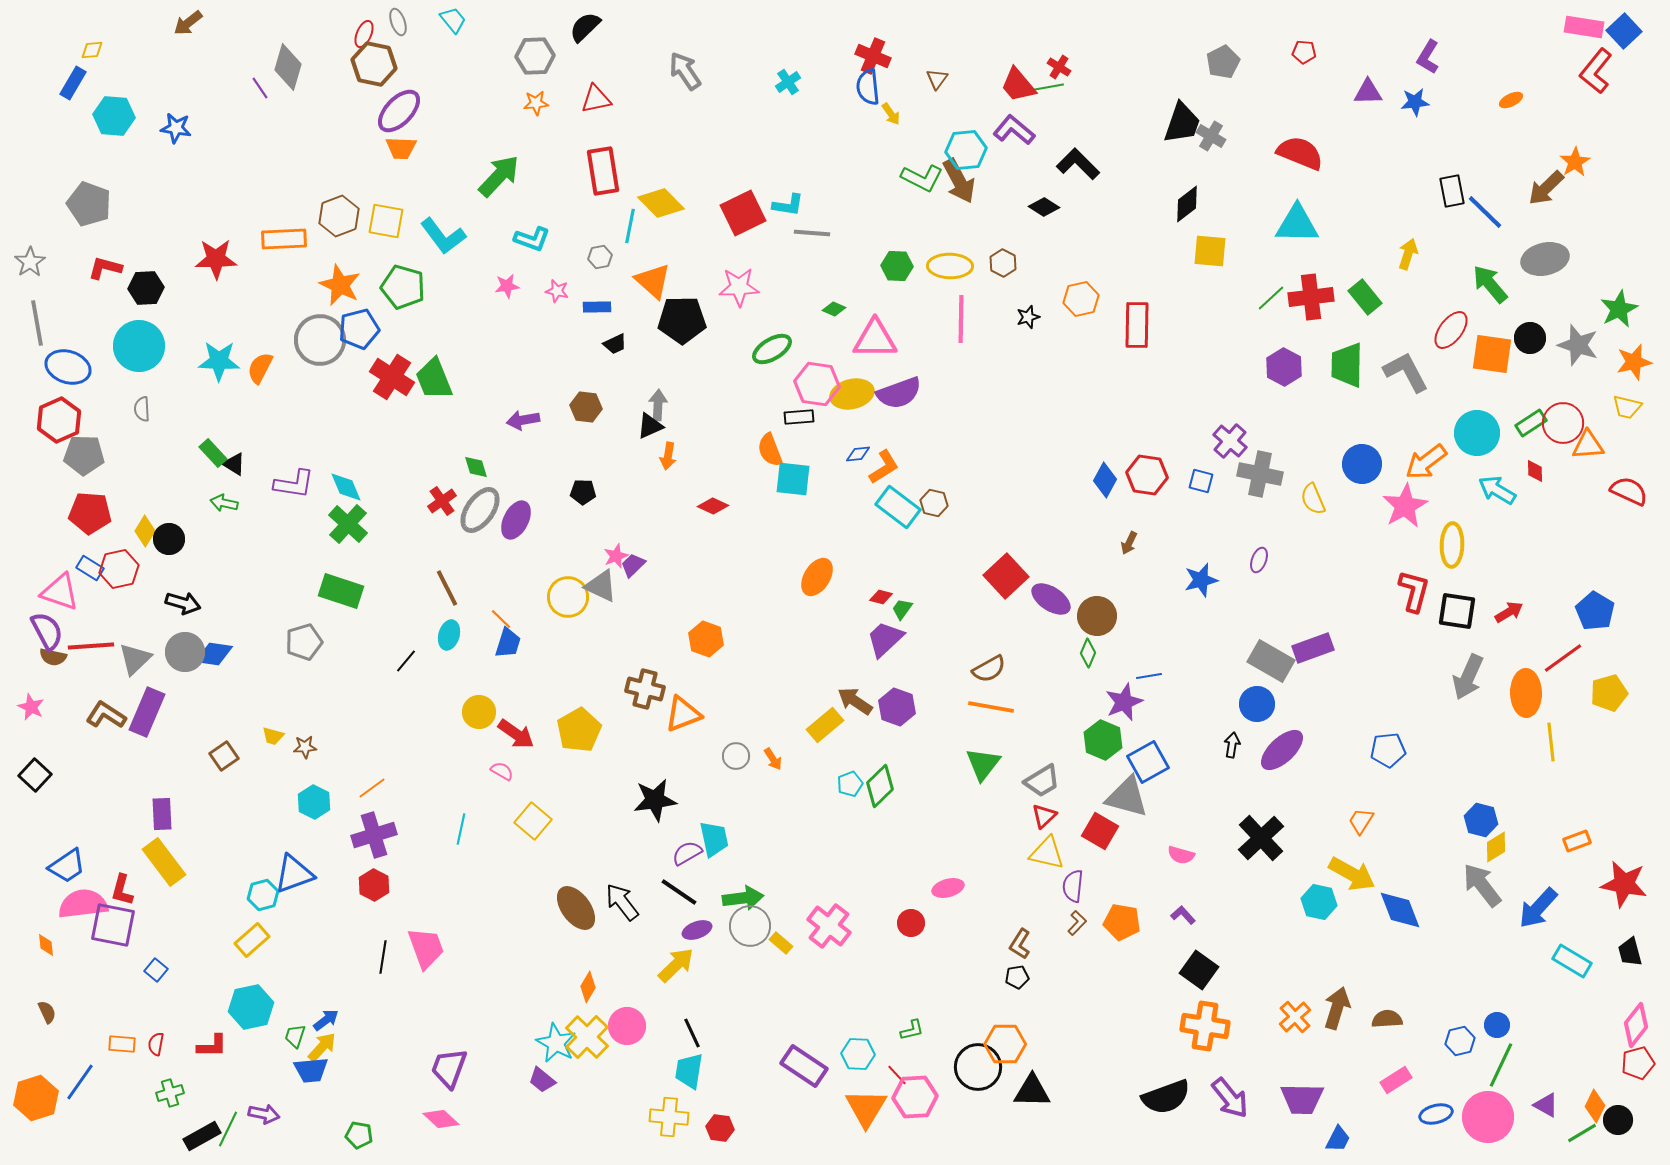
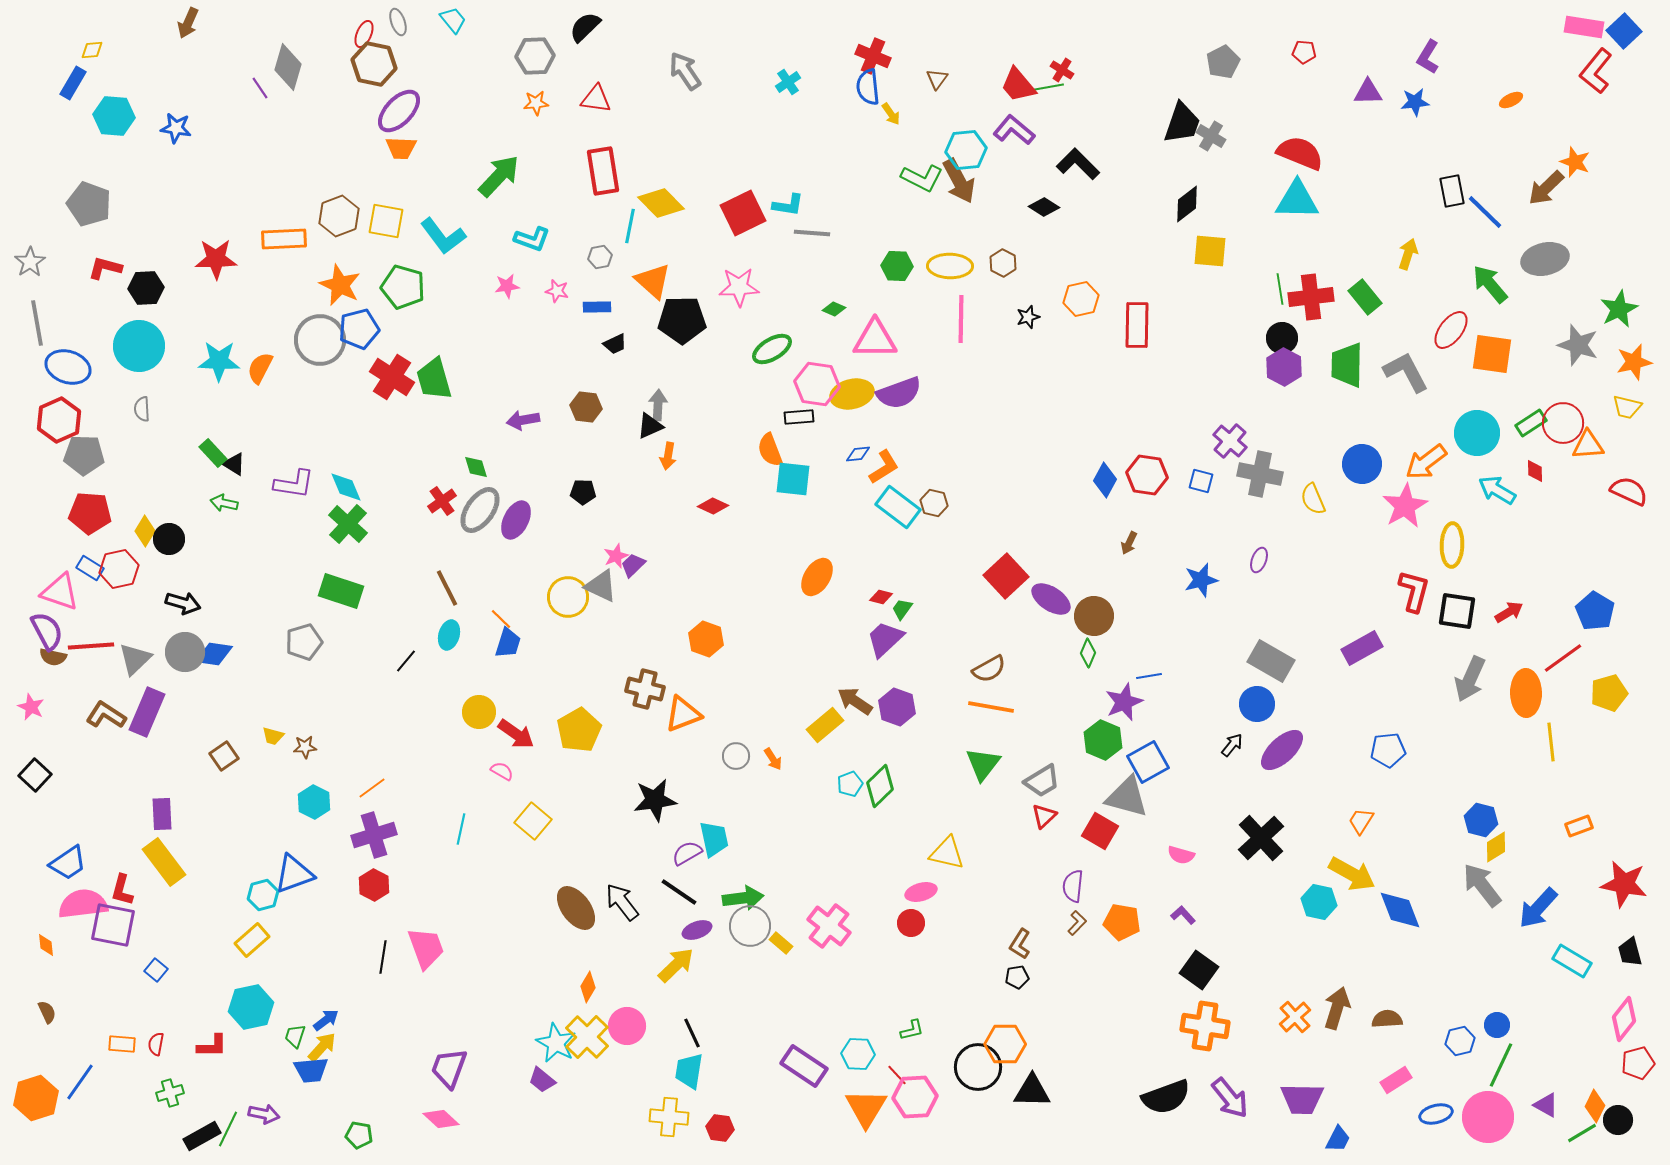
brown arrow at (188, 23): rotated 28 degrees counterclockwise
red cross at (1059, 67): moved 3 px right, 3 px down
red triangle at (596, 99): rotated 20 degrees clockwise
orange star at (1575, 162): rotated 20 degrees counterclockwise
cyan triangle at (1297, 224): moved 24 px up
green line at (1271, 298): moved 9 px right, 9 px up; rotated 56 degrees counterclockwise
black circle at (1530, 338): moved 248 px left
green trapezoid at (434, 379): rotated 6 degrees clockwise
brown circle at (1097, 616): moved 3 px left
purple rectangle at (1313, 648): moved 49 px right; rotated 9 degrees counterclockwise
gray arrow at (1468, 677): moved 2 px right, 2 px down
black arrow at (1232, 745): rotated 30 degrees clockwise
orange rectangle at (1577, 841): moved 2 px right, 15 px up
yellow triangle at (1047, 853): moved 100 px left
blue trapezoid at (67, 866): moved 1 px right, 3 px up
pink ellipse at (948, 888): moved 27 px left, 4 px down
pink diamond at (1636, 1025): moved 12 px left, 6 px up
